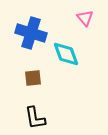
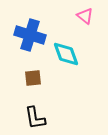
pink triangle: moved 2 px up; rotated 12 degrees counterclockwise
blue cross: moved 1 px left, 2 px down
